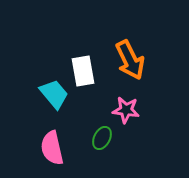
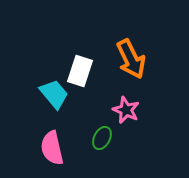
orange arrow: moved 1 px right, 1 px up
white rectangle: moved 3 px left; rotated 28 degrees clockwise
pink star: rotated 16 degrees clockwise
